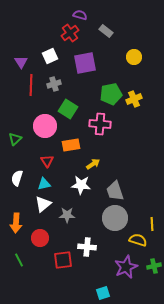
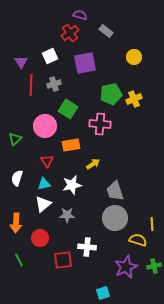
white star: moved 9 px left; rotated 18 degrees counterclockwise
